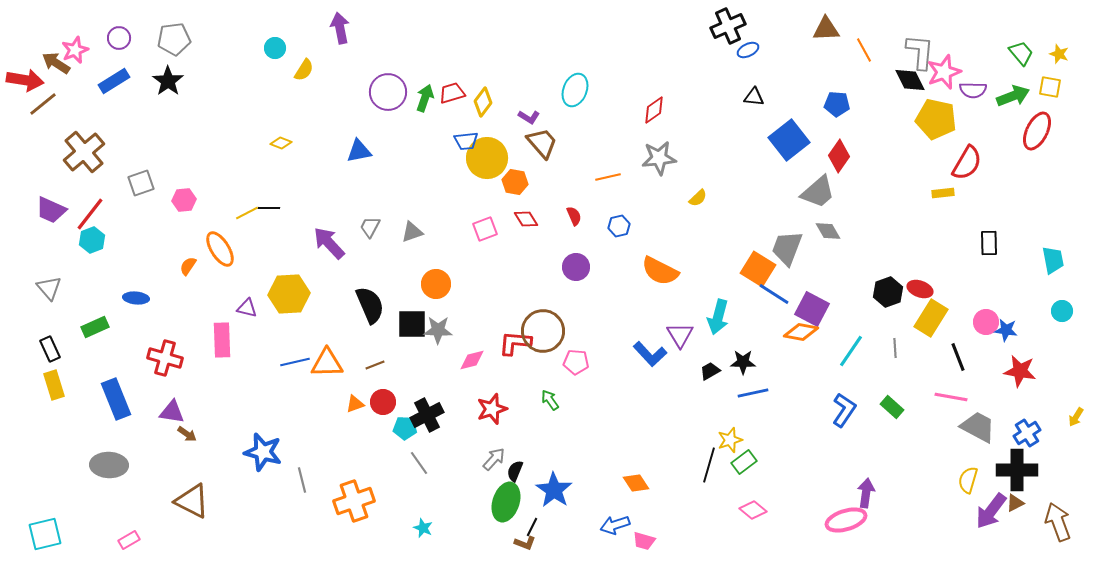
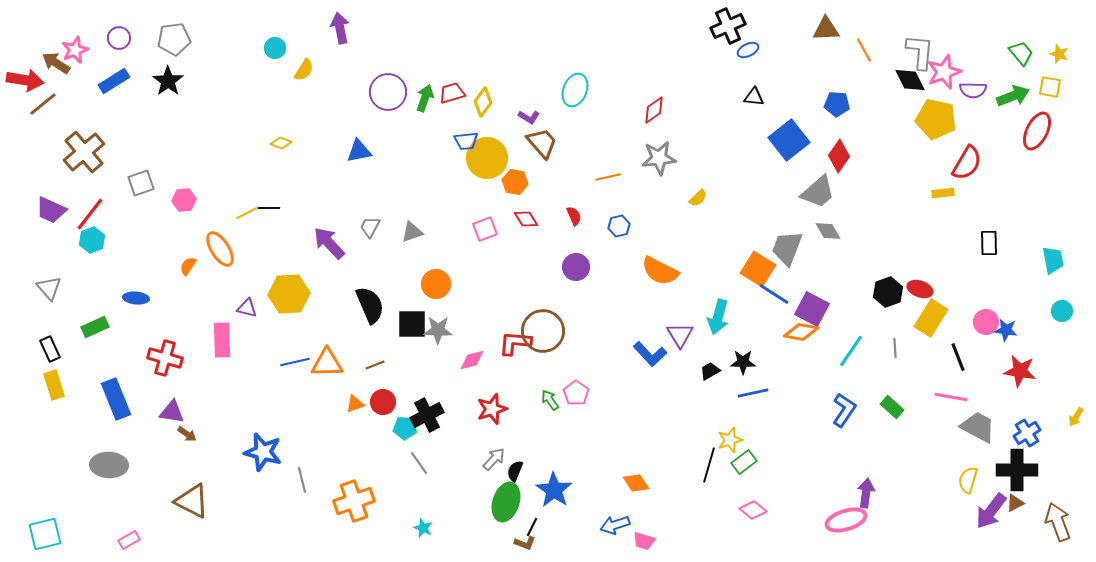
pink pentagon at (576, 362): moved 31 px down; rotated 30 degrees clockwise
